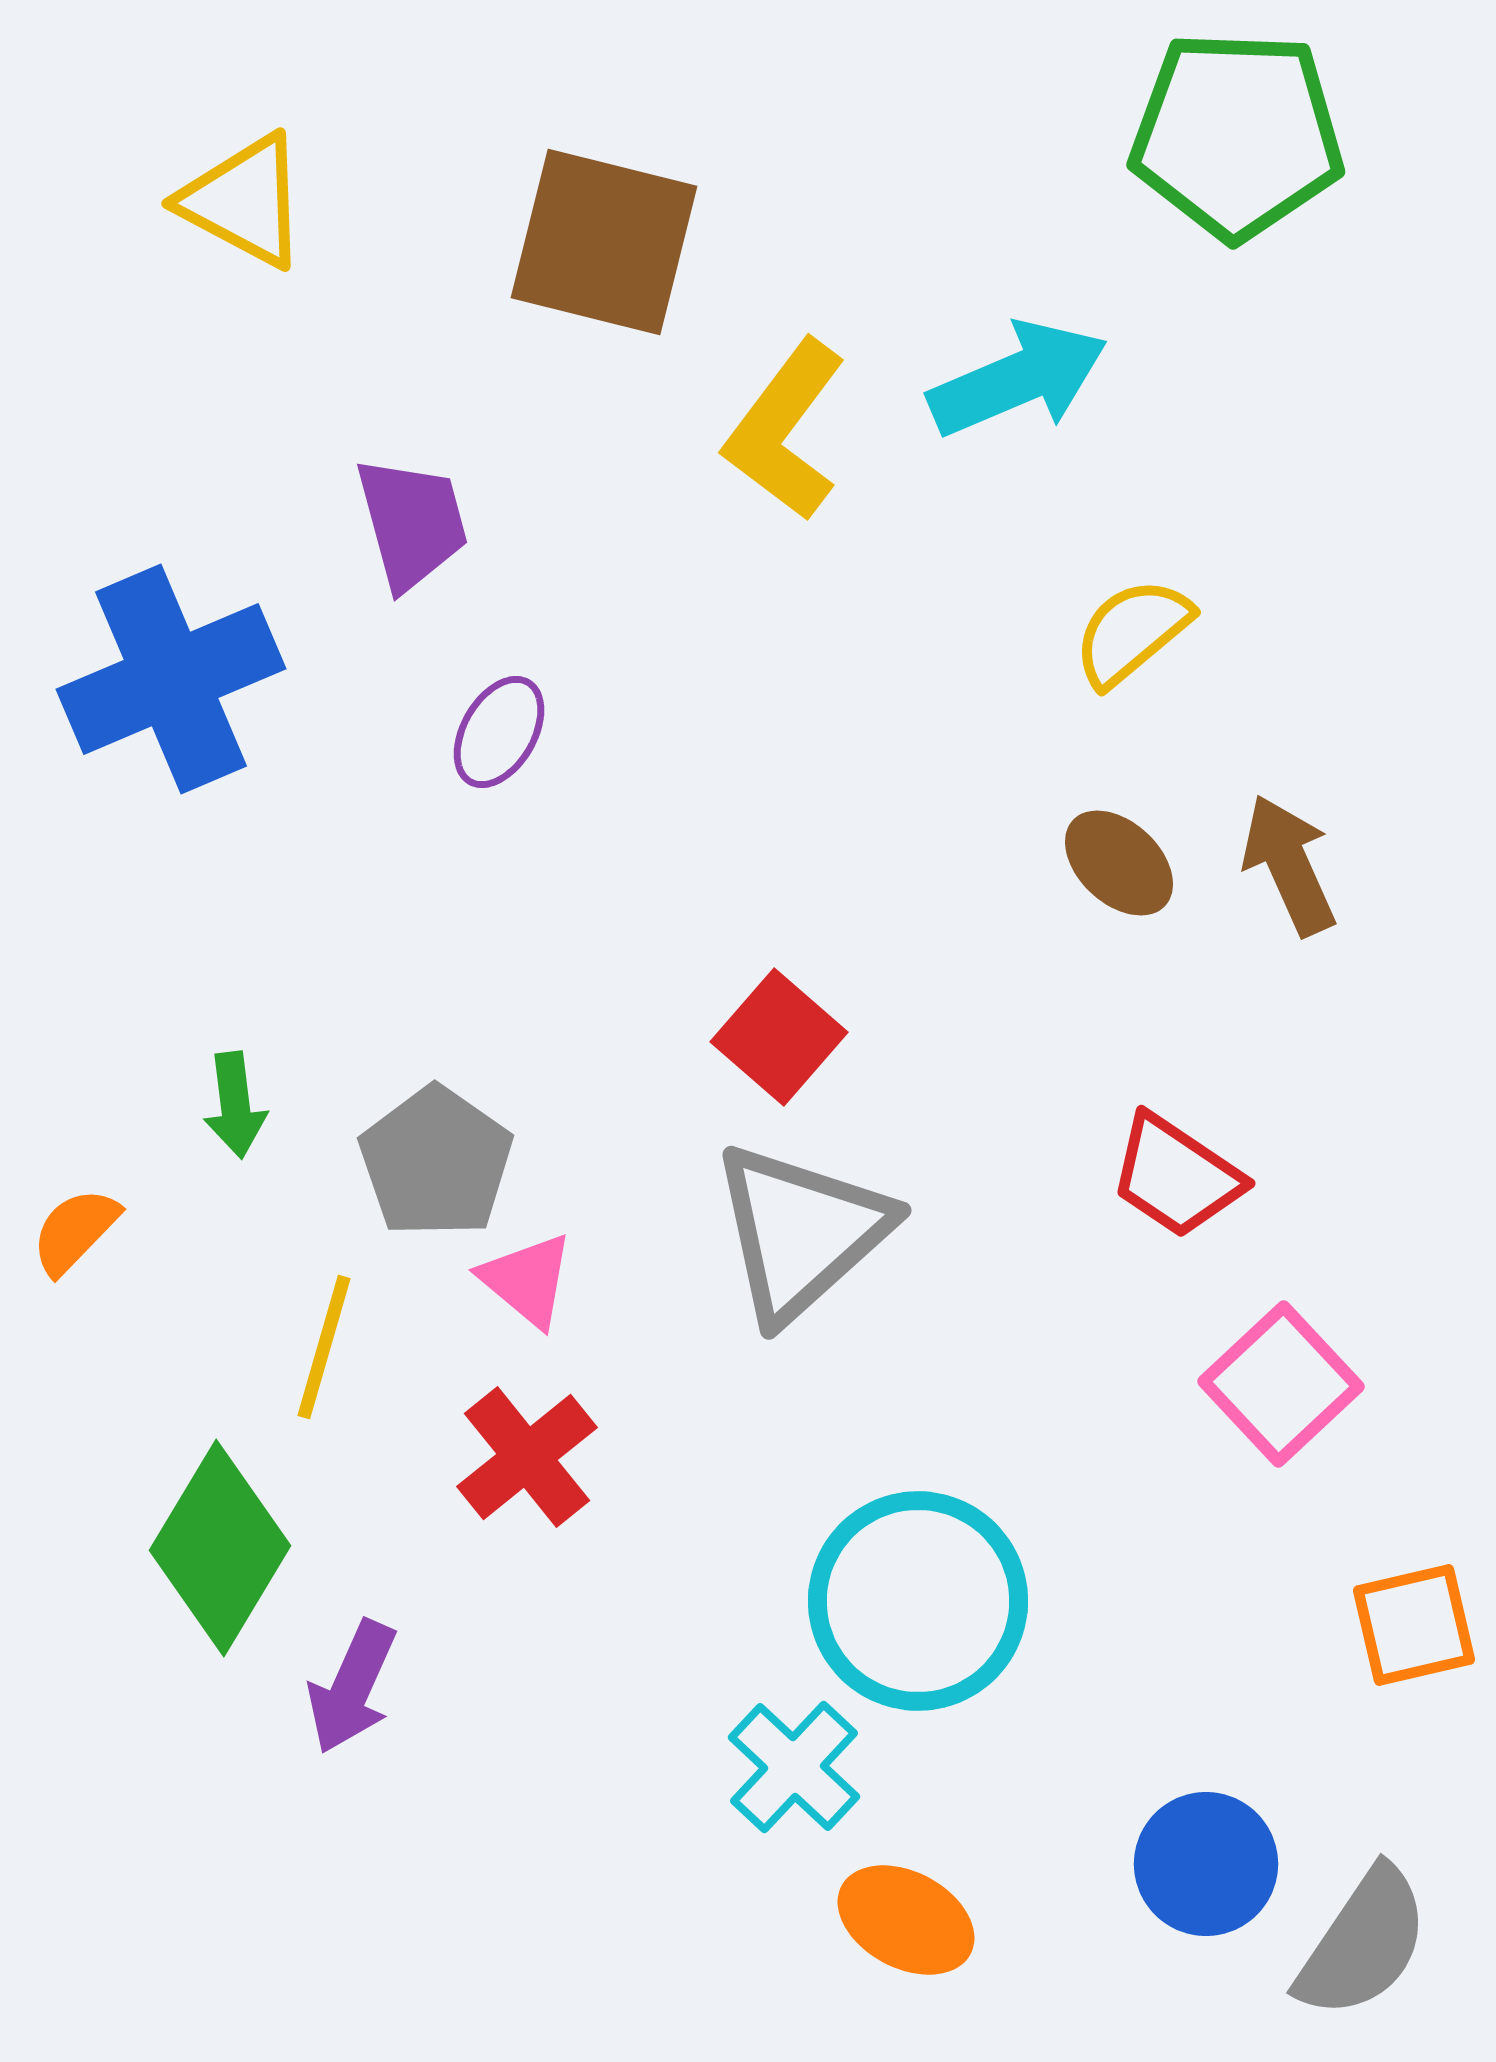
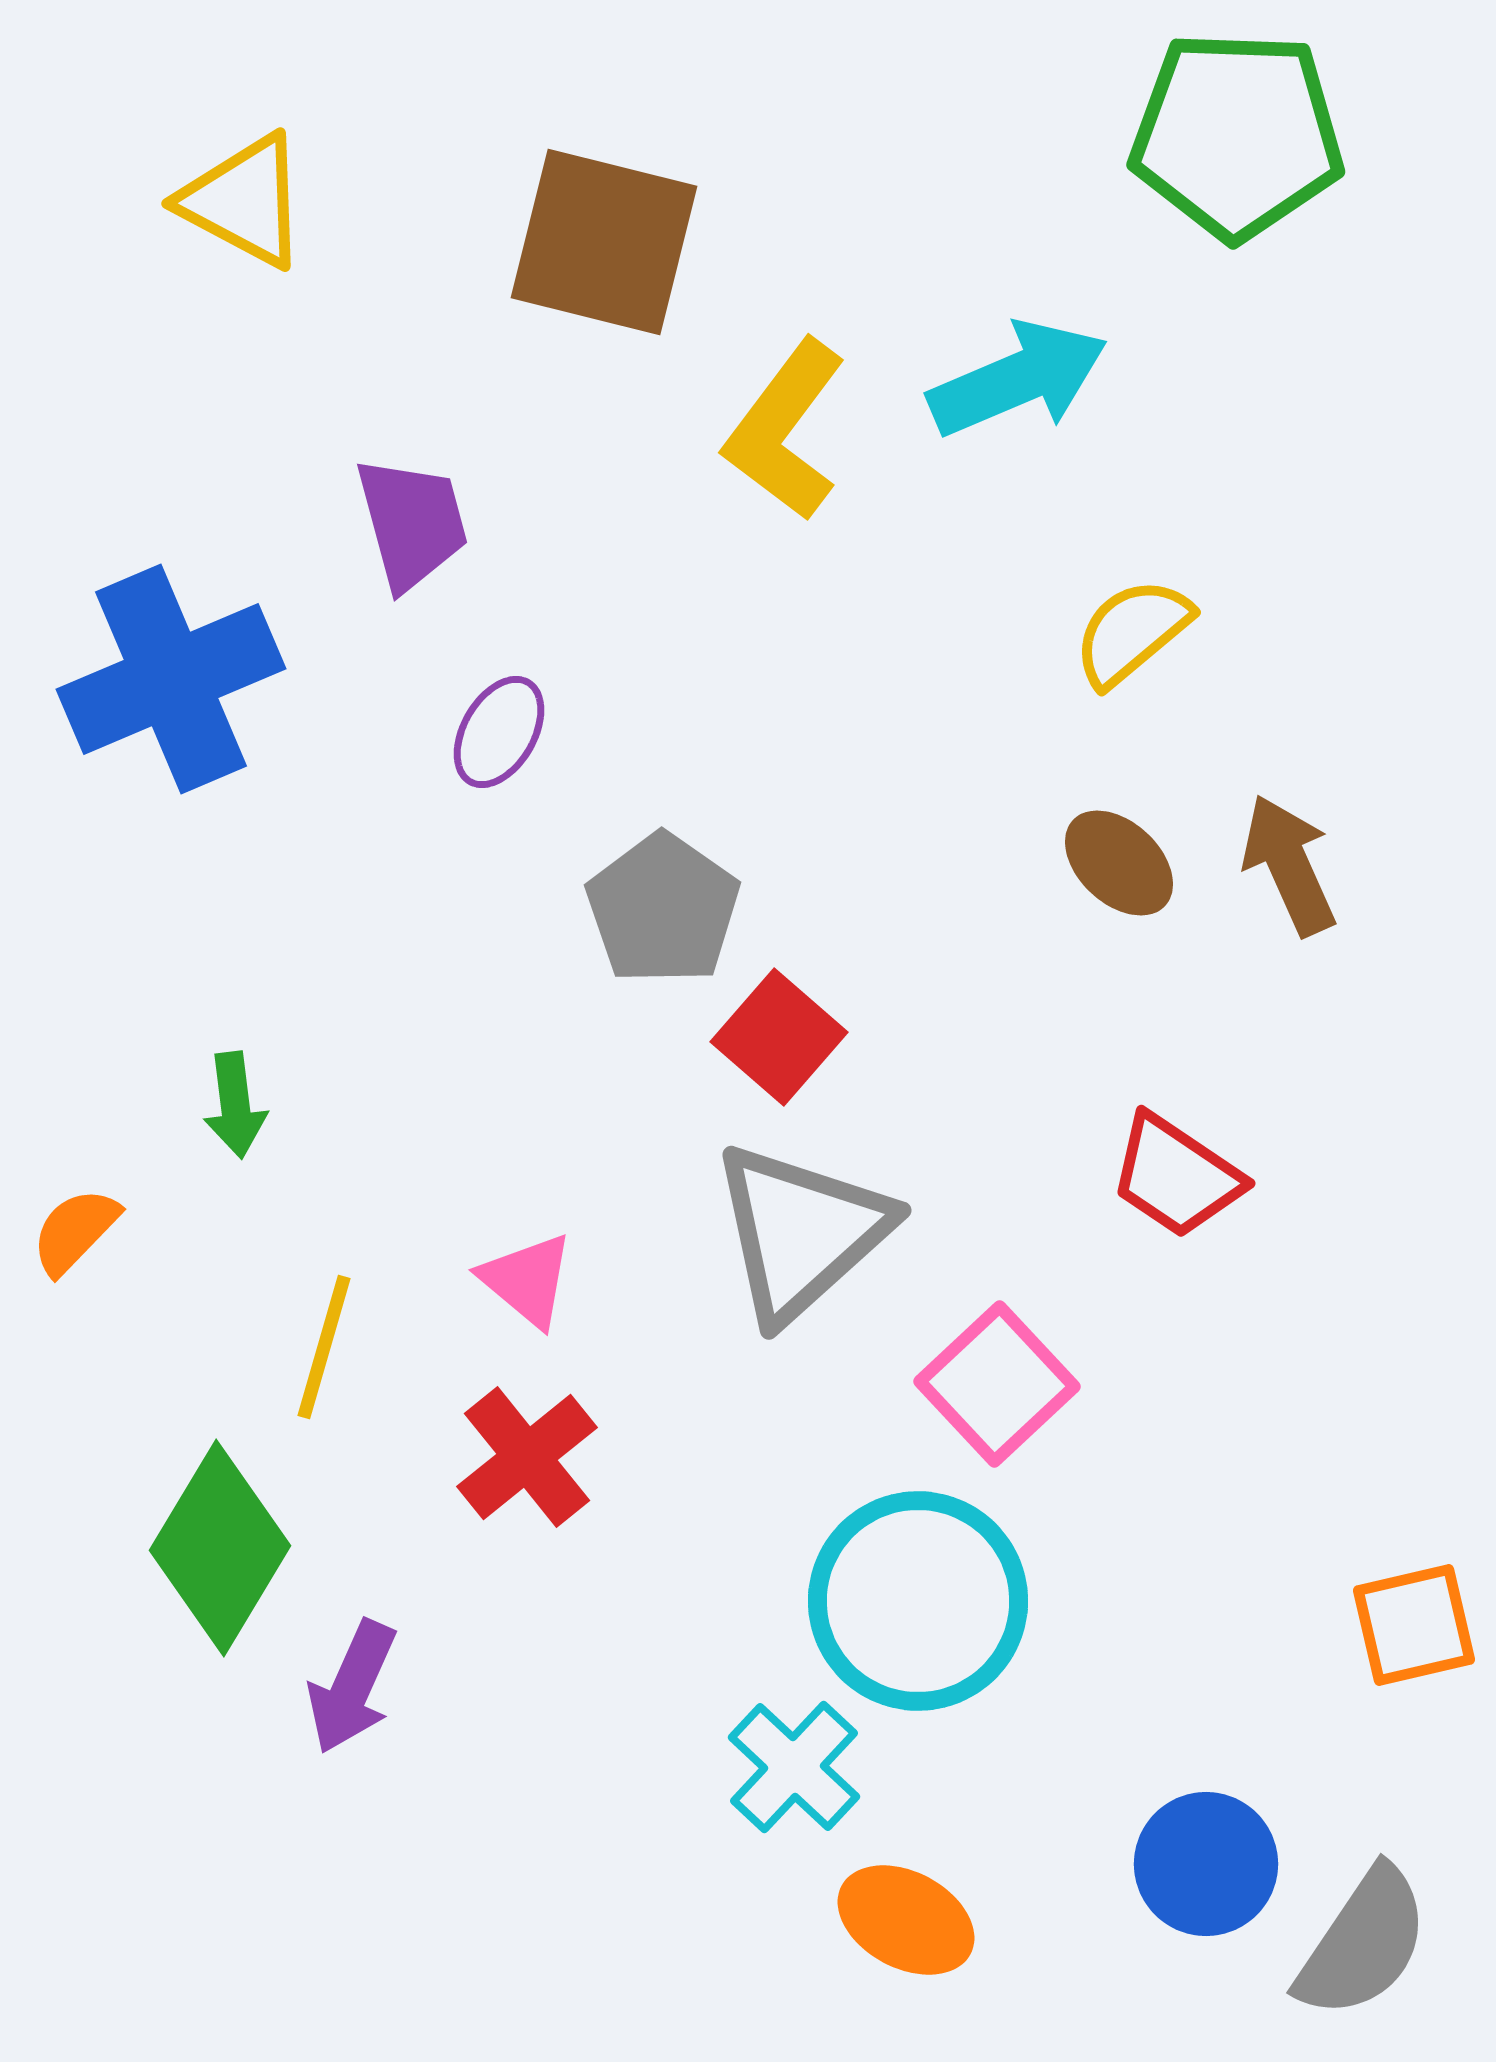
gray pentagon: moved 227 px right, 253 px up
pink square: moved 284 px left
